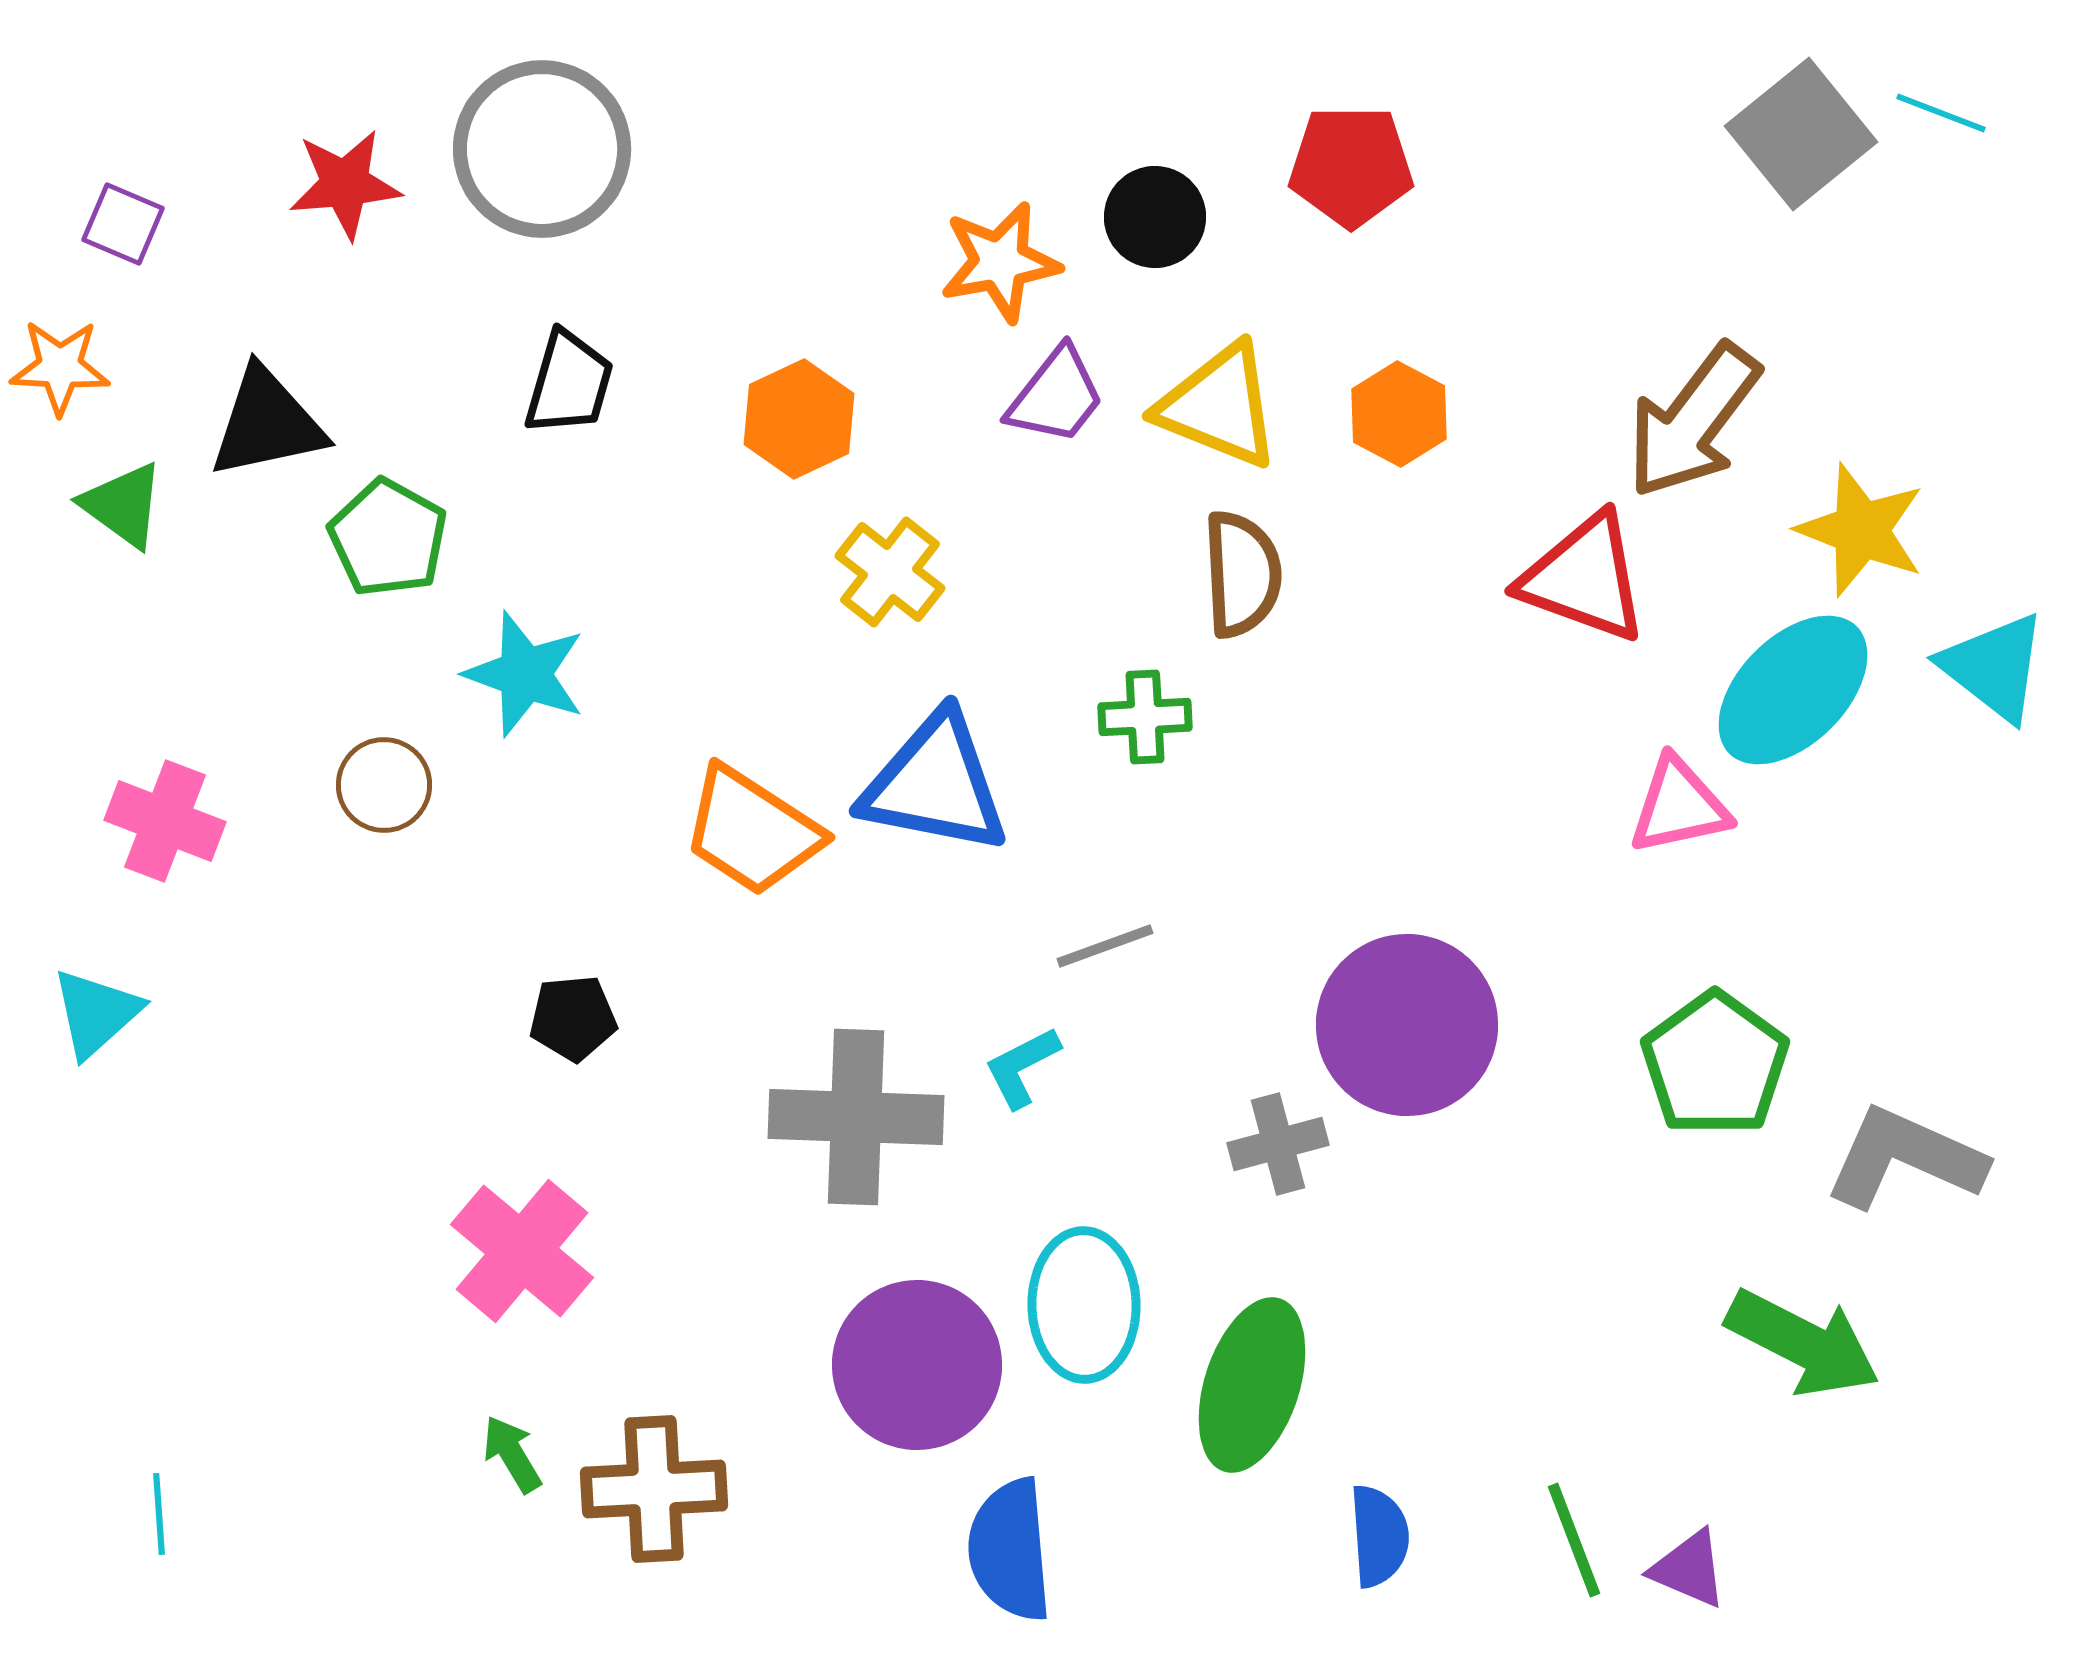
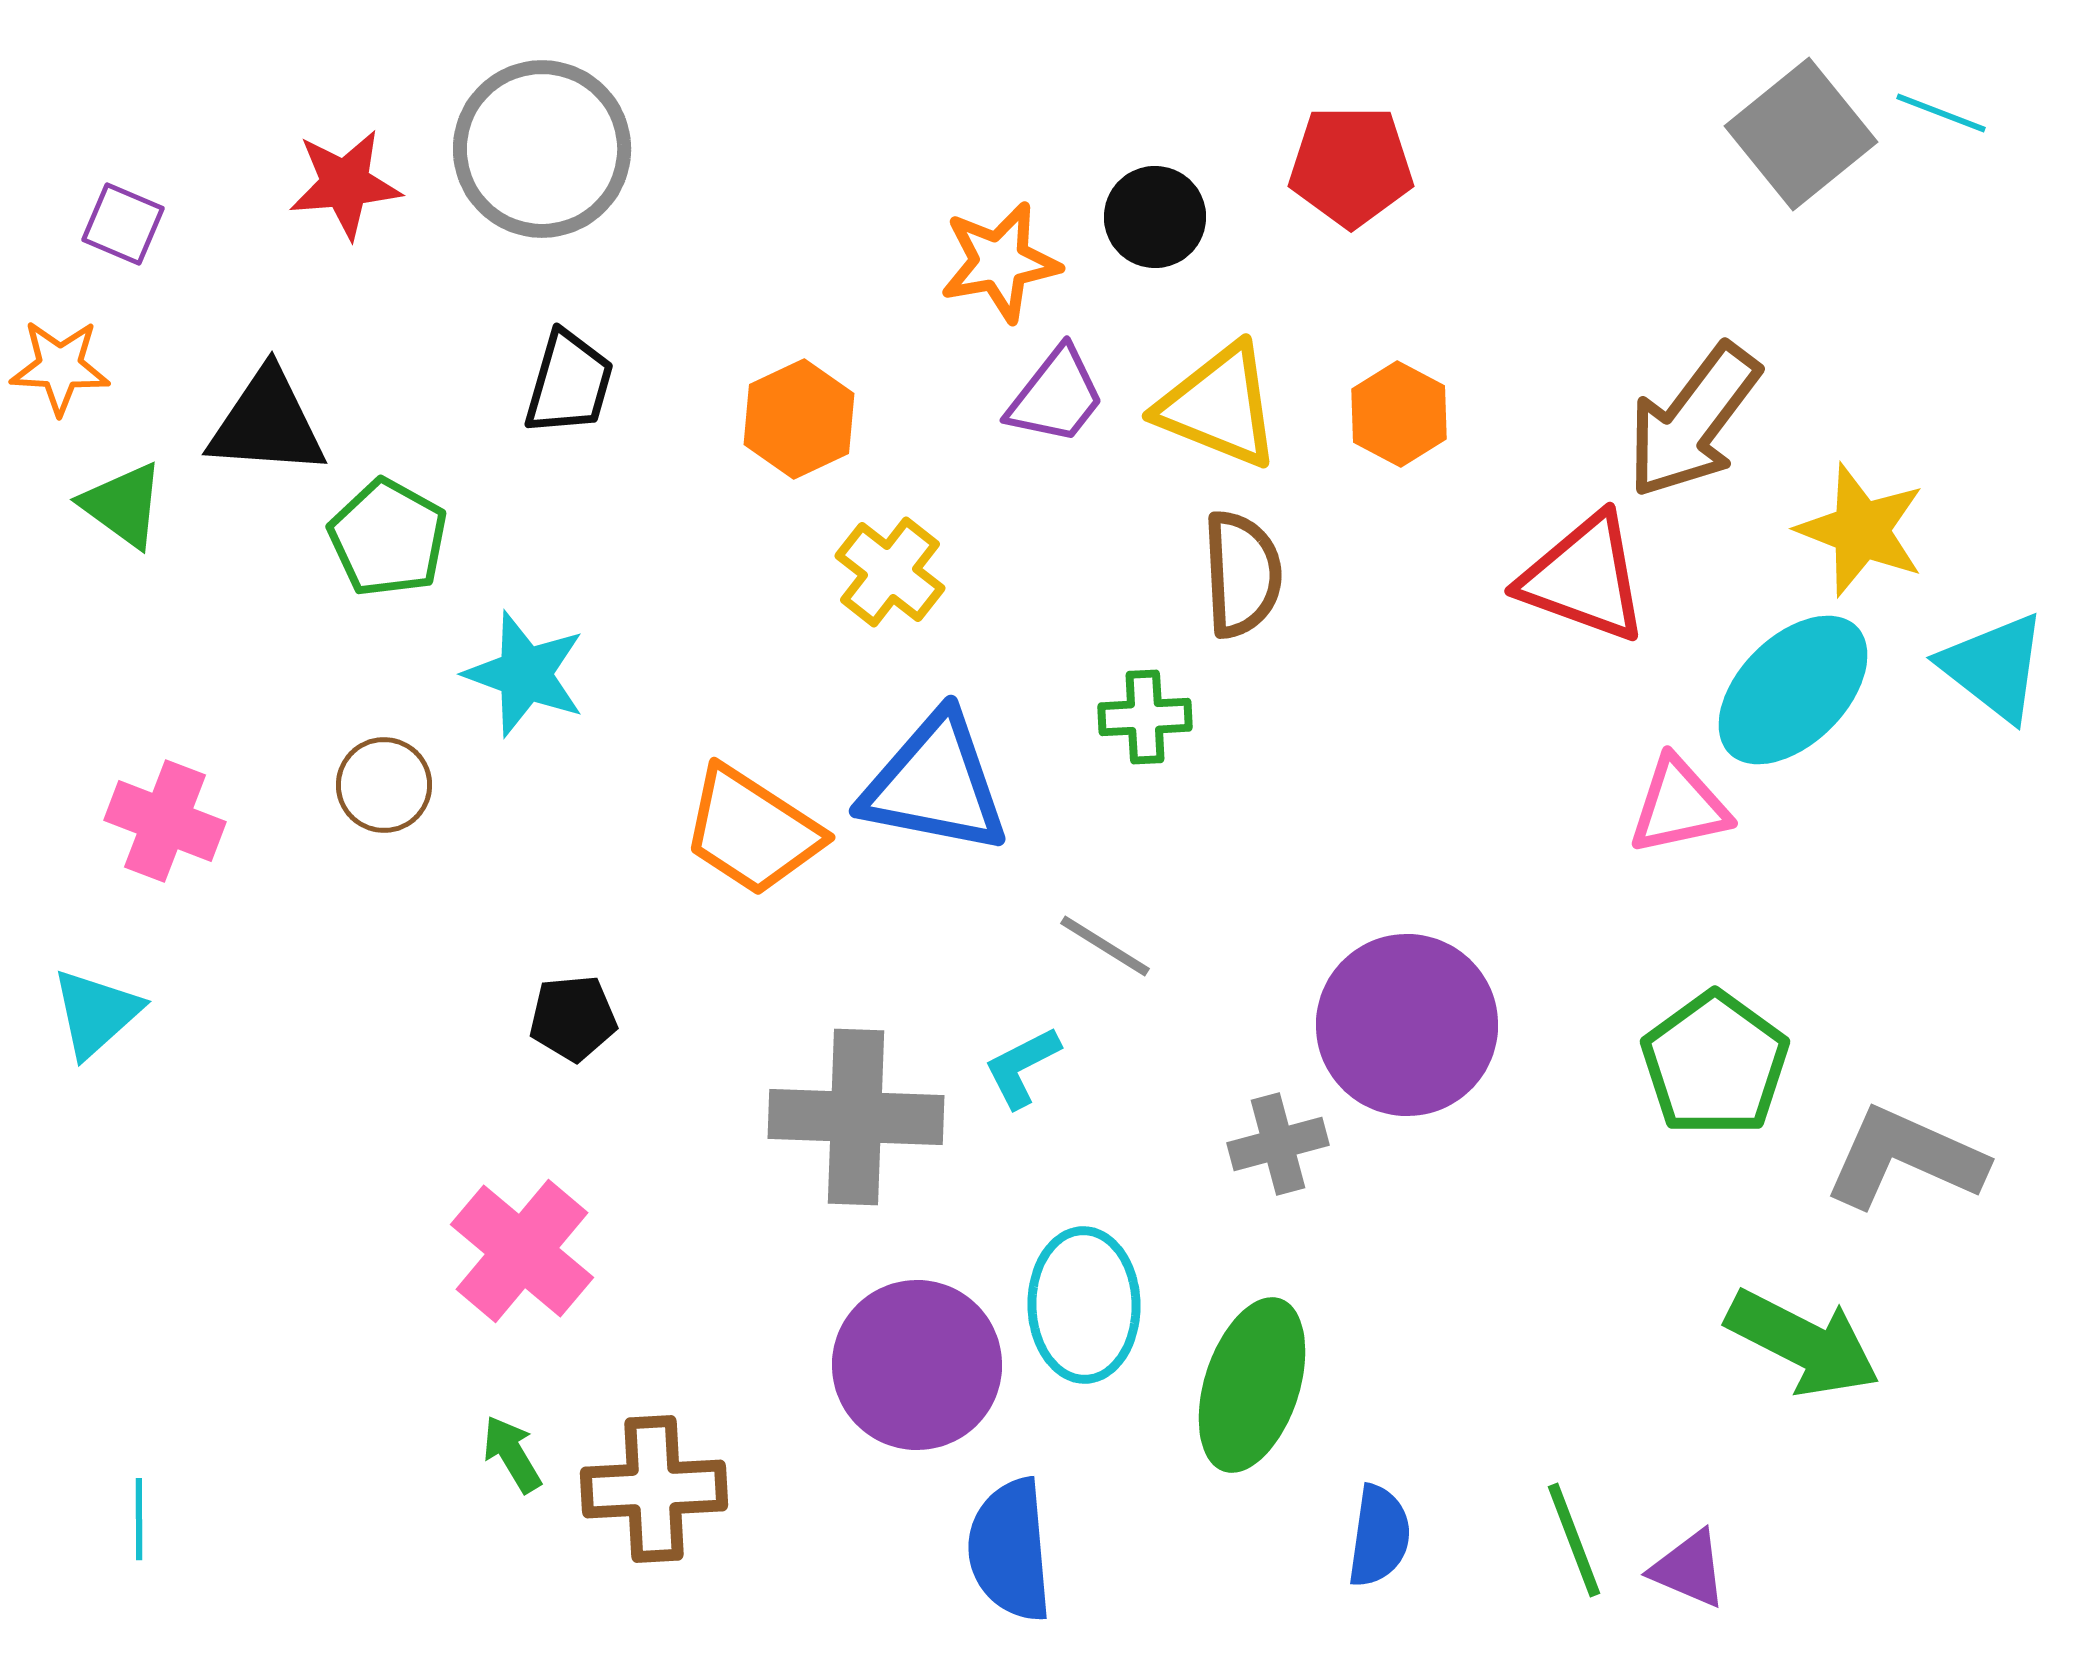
black triangle at (267, 423): rotated 16 degrees clockwise
gray line at (1105, 946): rotated 52 degrees clockwise
cyan line at (159, 1514): moved 20 px left, 5 px down; rotated 4 degrees clockwise
blue semicircle at (1379, 1536): rotated 12 degrees clockwise
